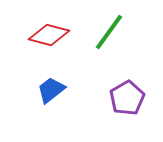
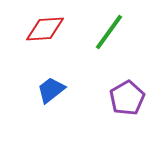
red diamond: moved 4 px left, 6 px up; rotated 18 degrees counterclockwise
